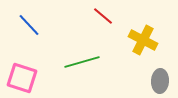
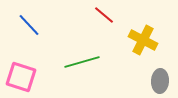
red line: moved 1 px right, 1 px up
pink square: moved 1 px left, 1 px up
